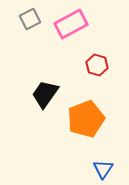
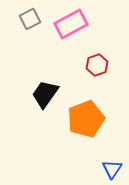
red hexagon: rotated 25 degrees clockwise
blue triangle: moved 9 px right
